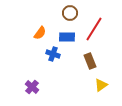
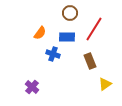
yellow triangle: moved 4 px right, 1 px up
